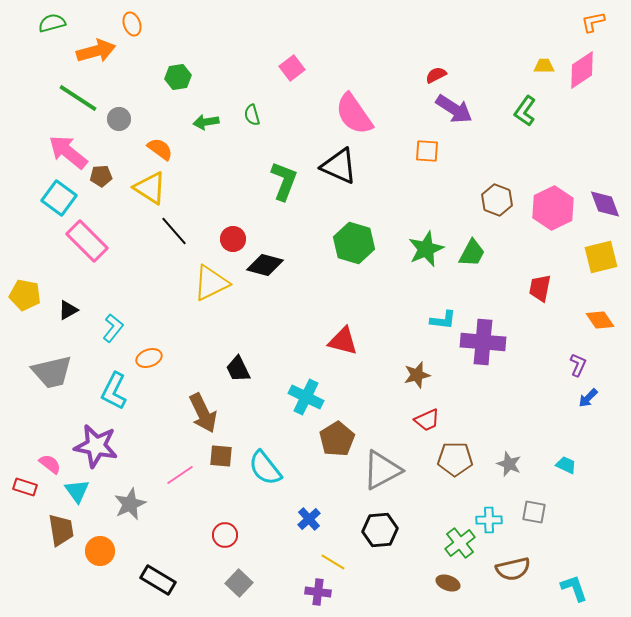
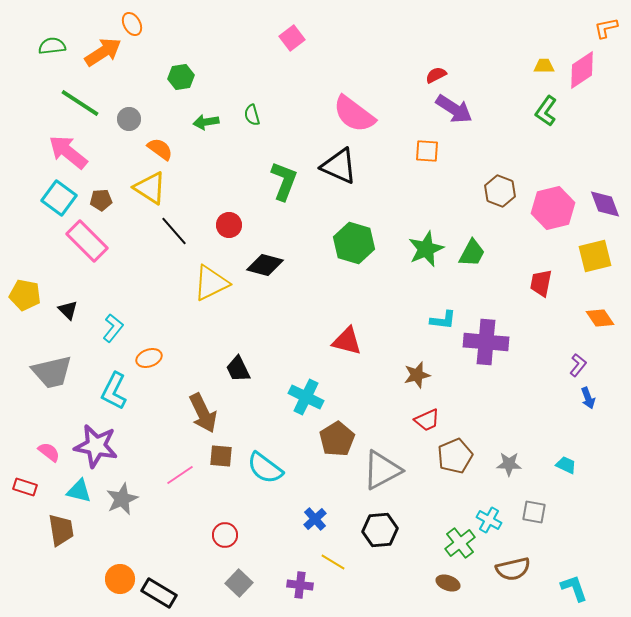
orange L-shape at (593, 22): moved 13 px right, 6 px down
green semicircle at (52, 23): moved 23 px down; rotated 8 degrees clockwise
orange ellipse at (132, 24): rotated 10 degrees counterclockwise
orange arrow at (96, 51): moved 7 px right, 1 px down; rotated 18 degrees counterclockwise
pink square at (292, 68): moved 30 px up
green hexagon at (178, 77): moved 3 px right
green line at (78, 98): moved 2 px right, 5 px down
green L-shape at (525, 111): moved 21 px right
pink semicircle at (354, 114): rotated 18 degrees counterclockwise
gray circle at (119, 119): moved 10 px right
brown pentagon at (101, 176): moved 24 px down
brown hexagon at (497, 200): moved 3 px right, 9 px up
pink hexagon at (553, 208): rotated 12 degrees clockwise
red circle at (233, 239): moved 4 px left, 14 px up
yellow square at (601, 257): moved 6 px left, 1 px up
red trapezoid at (540, 288): moved 1 px right, 5 px up
black triangle at (68, 310): rotated 45 degrees counterclockwise
orange diamond at (600, 320): moved 2 px up
red triangle at (343, 341): moved 4 px right
purple cross at (483, 342): moved 3 px right
purple L-shape at (578, 365): rotated 15 degrees clockwise
blue arrow at (588, 398): rotated 65 degrees counterclockwise
brown pentagon at (455, 459): moved 3 px up; rotated 24 degrees counterclockwise
pink semicircle at (50, 464): moved 1 px left, 12 px up
gray star at (509, 464): rotated 20 degrees counterclockwise
cyan semicircle at (265, 468): rotated 15 degrees counterclockwise
cyan triangle at (77, 491): moved 2 px right; rotated 40 degrees counterclockwise
gray star at (130, 504): moved 8 px left, 5 px up
blue cross at (309, 519): moved 6 px right
cyan cross at (489, 520): rotated 30 degrees clockwise
orange circle at (100, 551): moved 20 px right, 28 px down
black rectangle at (158, 580): moved 1 px right, 13 px down
purple cross at (318, 592): moved 18 px left, 7 px up
